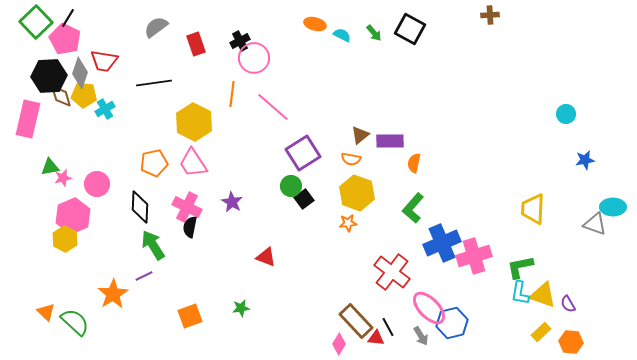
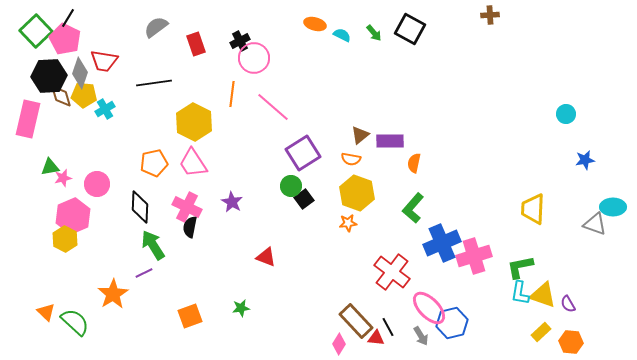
green square at (36, 22): moved 9 px down
purple line at (144, 276): moved 3 px up
